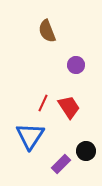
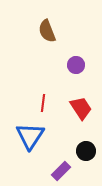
red line: rotated 18 degrees counterclockwise
red trapezoid: moved 12 px right, 1 px down
purple rectangle: moved 7 px down
